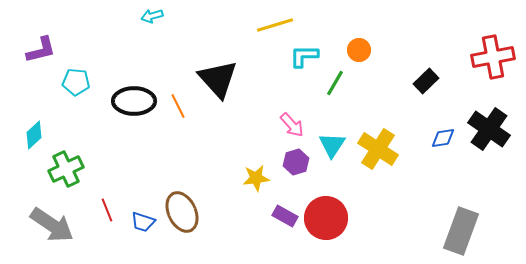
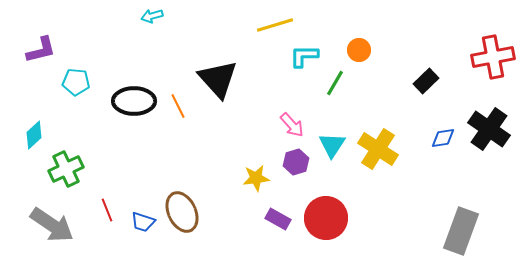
purple rectangle: moved 7 px left, 3 px down
